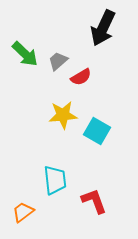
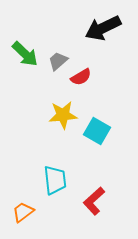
black arrow: rotated 39 degrees clockwise
red L-shape: rotated 112 degrees counterclockwise
